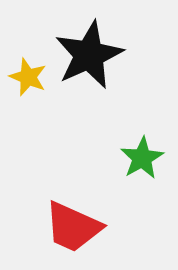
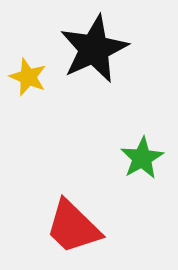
black star: moved 5 px right, 6 px up
red trapezoid: rotated 20 degrees clockwise
